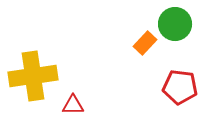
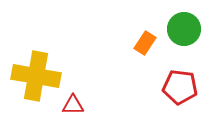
green circle: moved 9 px right, 5 px down
orange rectangle: rotated 10 degrees counterclockwise
yellow cross: moved 3 px right; rotated 18 degrees clockwise
